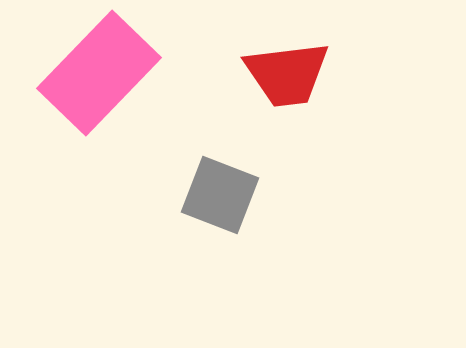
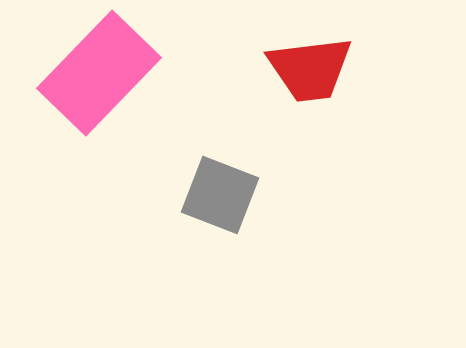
red trapezoid: moved 23 px right, 5 px up
